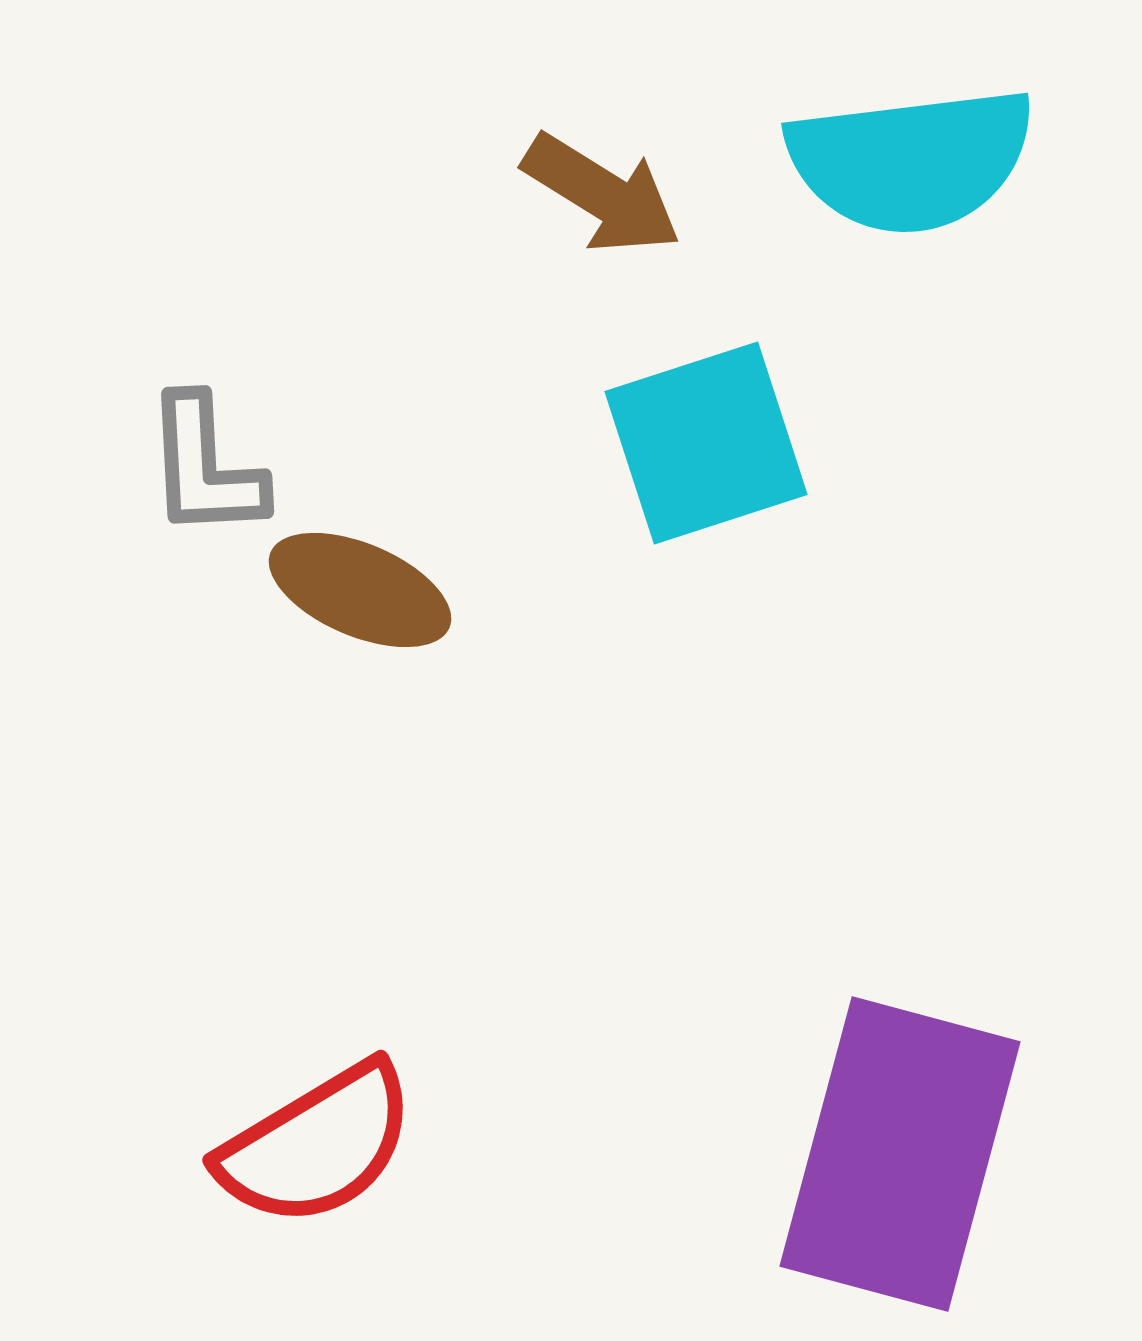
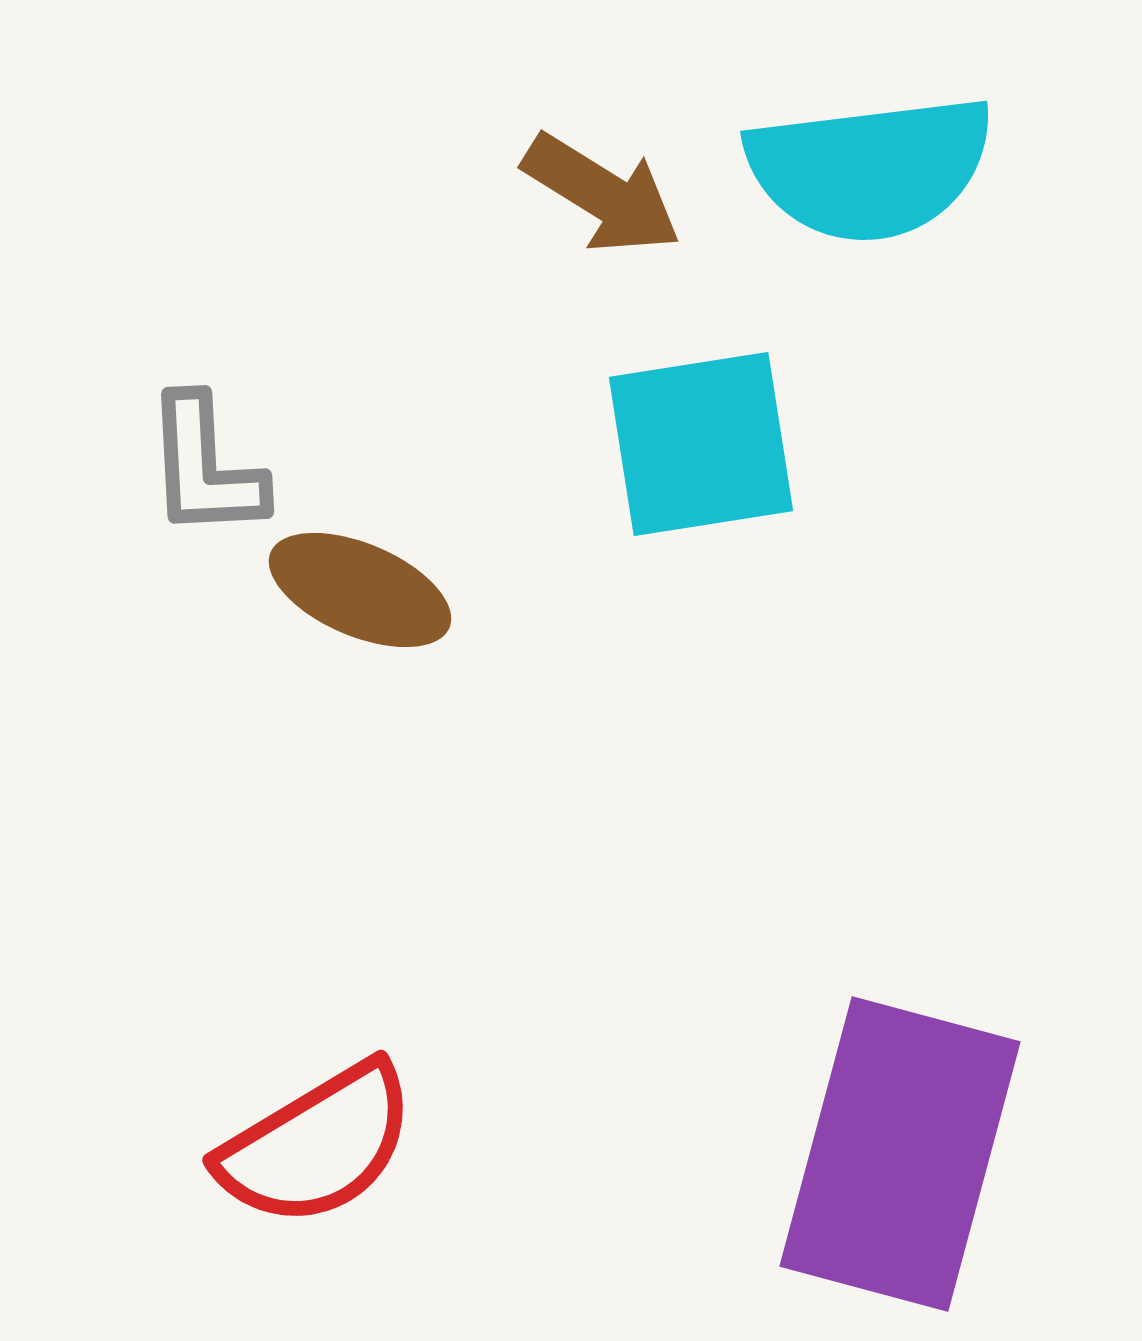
cyan semicircle: moved 41 px left, 8 px down
cyan square: moved 5 px left, 1 px down; rotated 9 degrees clockwise
